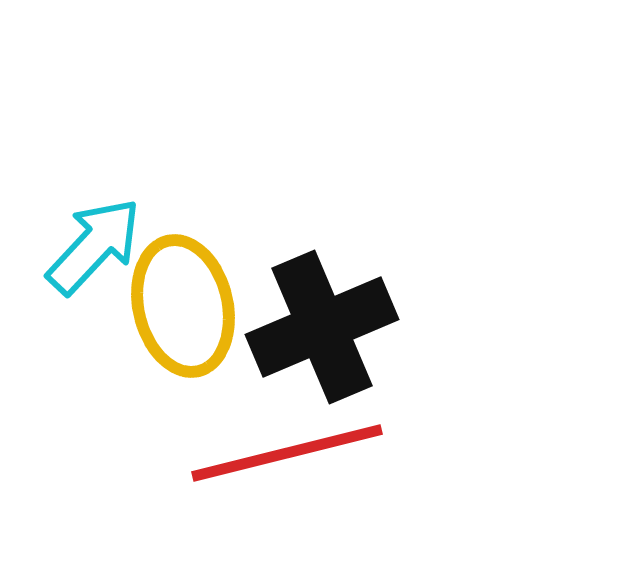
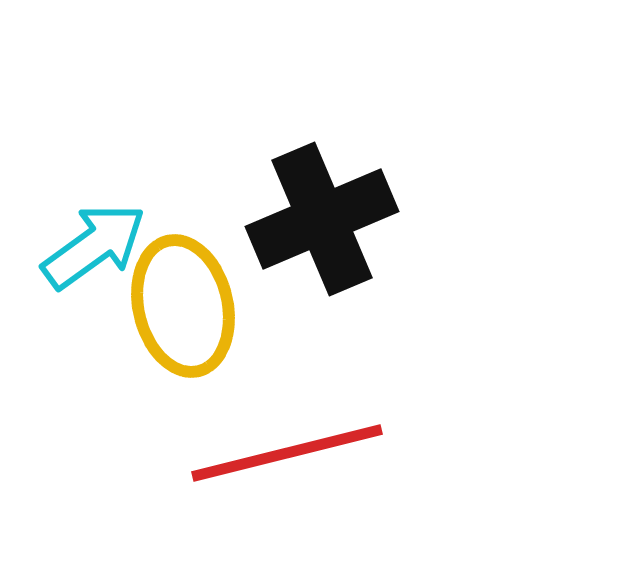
cyan arrow: rotated 11 degrees clockwise
black cross: moved 108 px up
